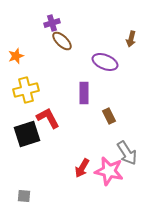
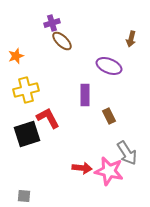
purple ellipse: moved 4 px right, 4 px down
purple rectangle: moved 1 px right, 2 px down
red arrow: rotated 114 degrees counterclockwise
